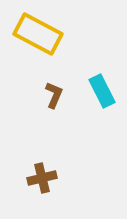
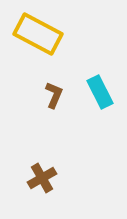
cyan rectangle: moved 2 px left, 1 px down
brown cross: rotated 16 degrees counterclockwise
